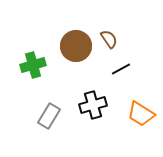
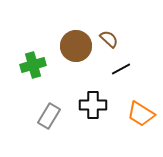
brown semicircle: rotated 12 degrees counterclockwise
black cross: rotated 16 degrees clockwise
